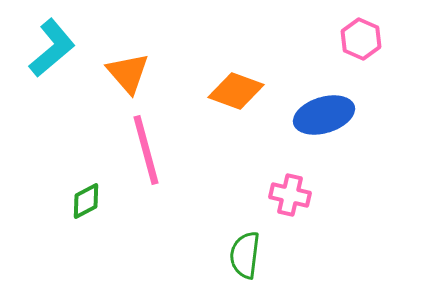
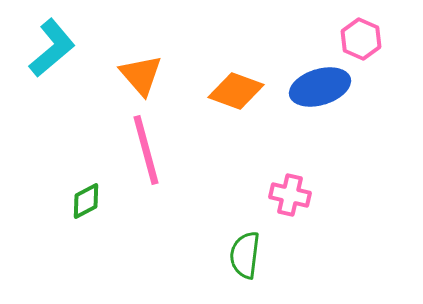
orange triangle: moved 13 px right, 2 px down
blue ellipse: moved 4 px left, 28 px up
